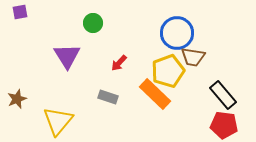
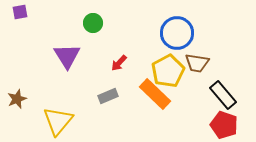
brown trapezoid: moved 4 px right, 6 px down
yellow pentagon: rotated 8 degrees counterclockwise
gray rectangle: moved 1 px up; rotated 42 degrees counterclockwise
red pentagon: rotated 12 degrees clockwise
